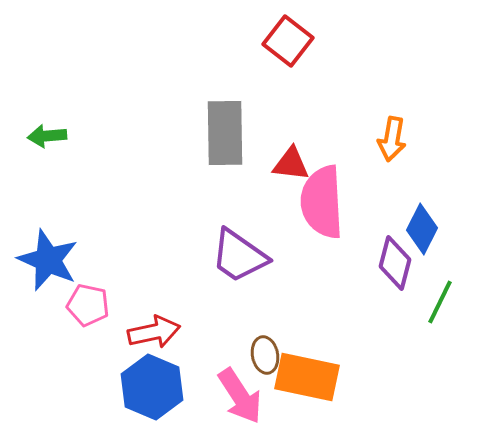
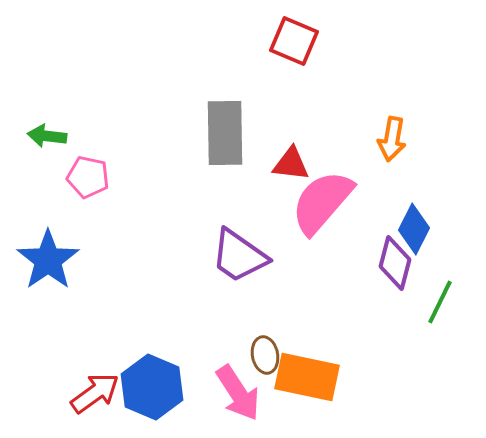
red square: moved 6 px right; rotated 15 degrees counterclockwise
green arrow: rotated 12 degrees clockwise
pink semicircle: rotated 44 degrees clockwise
blue diamond: moved 8 px left
blue star: rotated 14 degrees clockwise
pink pentagon: moved 128 px up
red arrow: moved 59 px left, 61 px down; rotated 24 degrees counterclockwise
pink arrow: moved 2 px left, 3 px up
